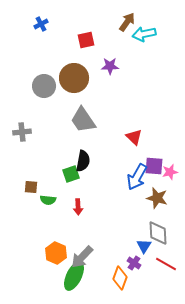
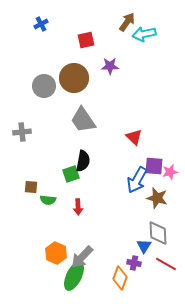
blue arrow: moved 3 px down
purple cross: rotated 24 degrees counterclockwise
